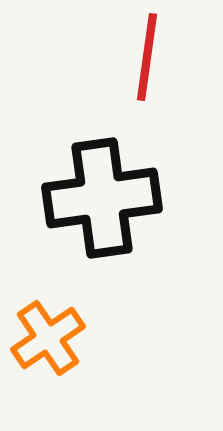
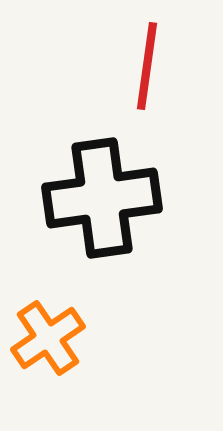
red line: moved 9 px down
